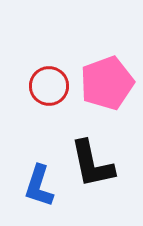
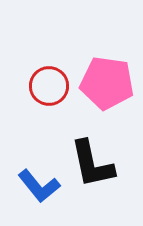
pink pentagon: rotated 28 degrees clockwise
blue L-shape: rotated 57 degrees counterclockwise
